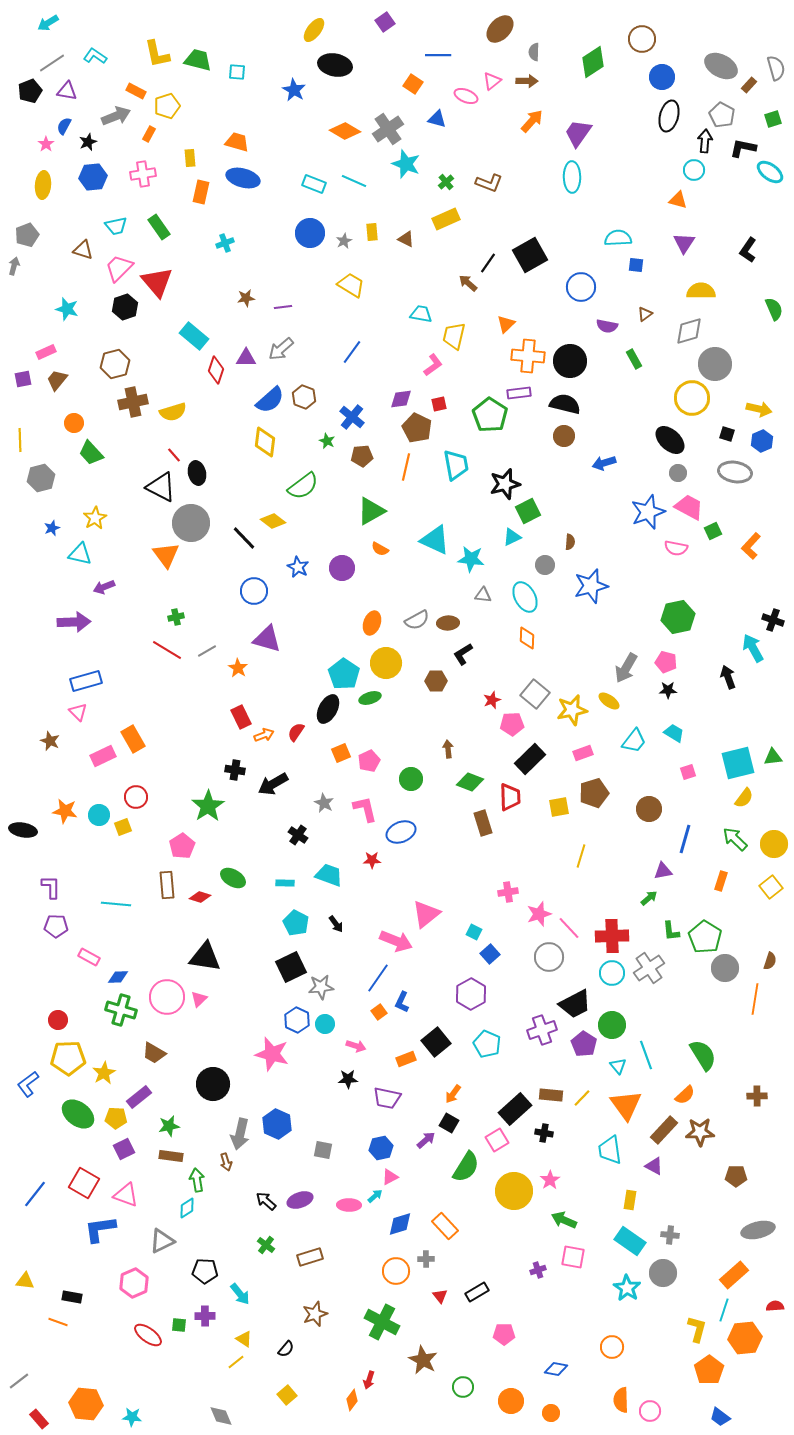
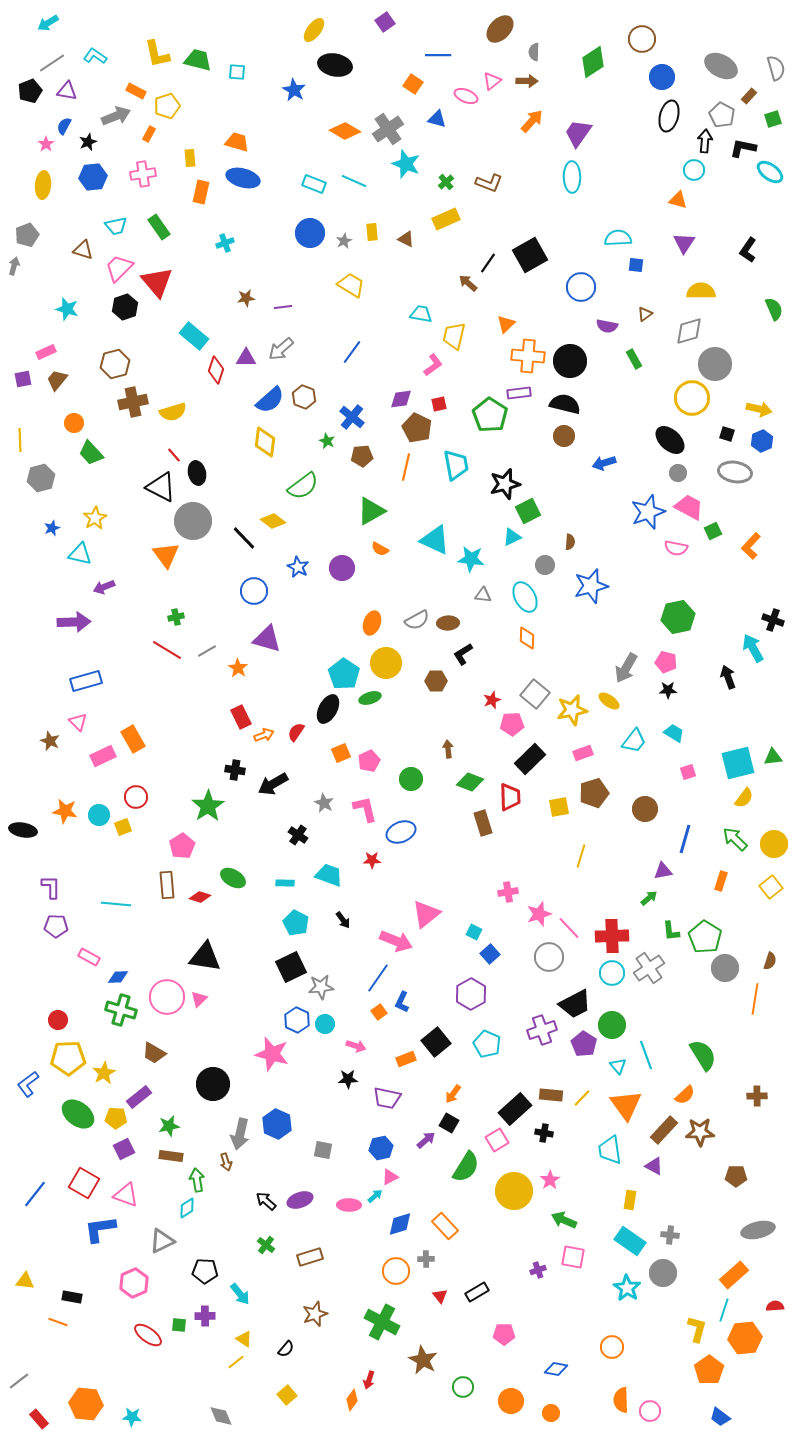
brown rectangle at (749, 85): moved 11 px down
gray circle at (191, 523): moved 2 px right, 2 px up
pink triangle at (78, 712): moved 10 px down
brown circle at (649, 809): moved 4 px left
black arrow at (336, 924): moved 7 px right, 4 px up
